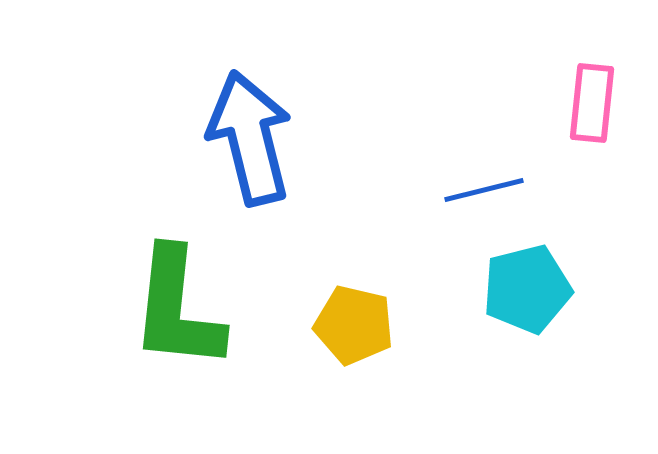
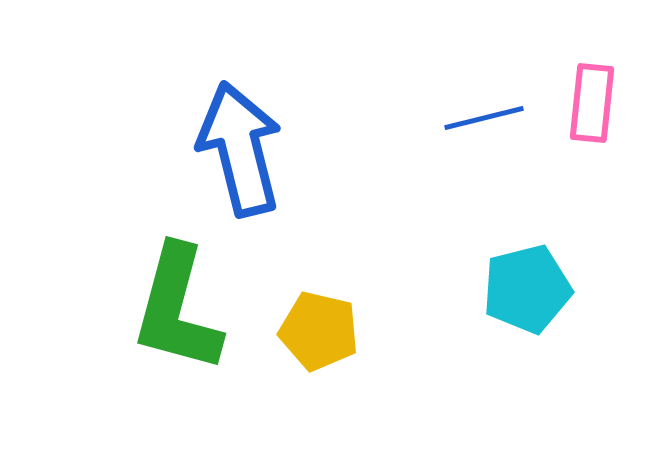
blue arrow: moved 10 px left, 11 px down
blue line: moved 72 px up
green L-shape: rotated 9 degrees clockwise
yellow pentagon: moved 35 px left, 6 px down
